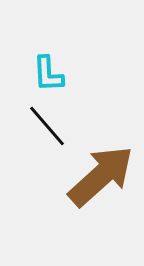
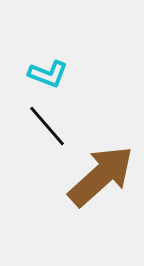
cyan L-shape: rotated 66 degrees counterclockwise
